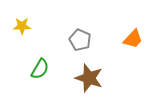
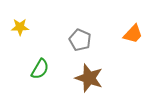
yellow star: moved 2 px left, 1 px down
orange trapezoid: moved 5 px up
